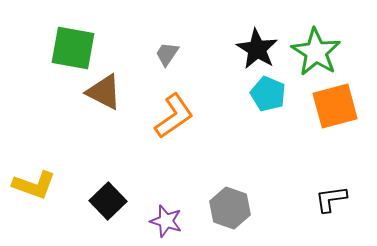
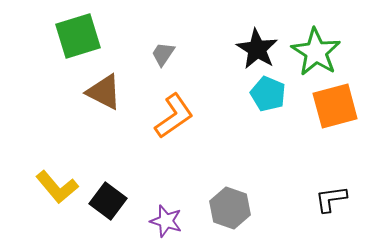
green square: moved 5 px right, 12 px up; rotated 27 degrees counterclockwise
gray trapezoid: moved 4 px left
yellow L-shape: moved 23 px right, 2 px down; rotated 30 degrees clockwise
black square: rotated 9 degrees counterclockwise
